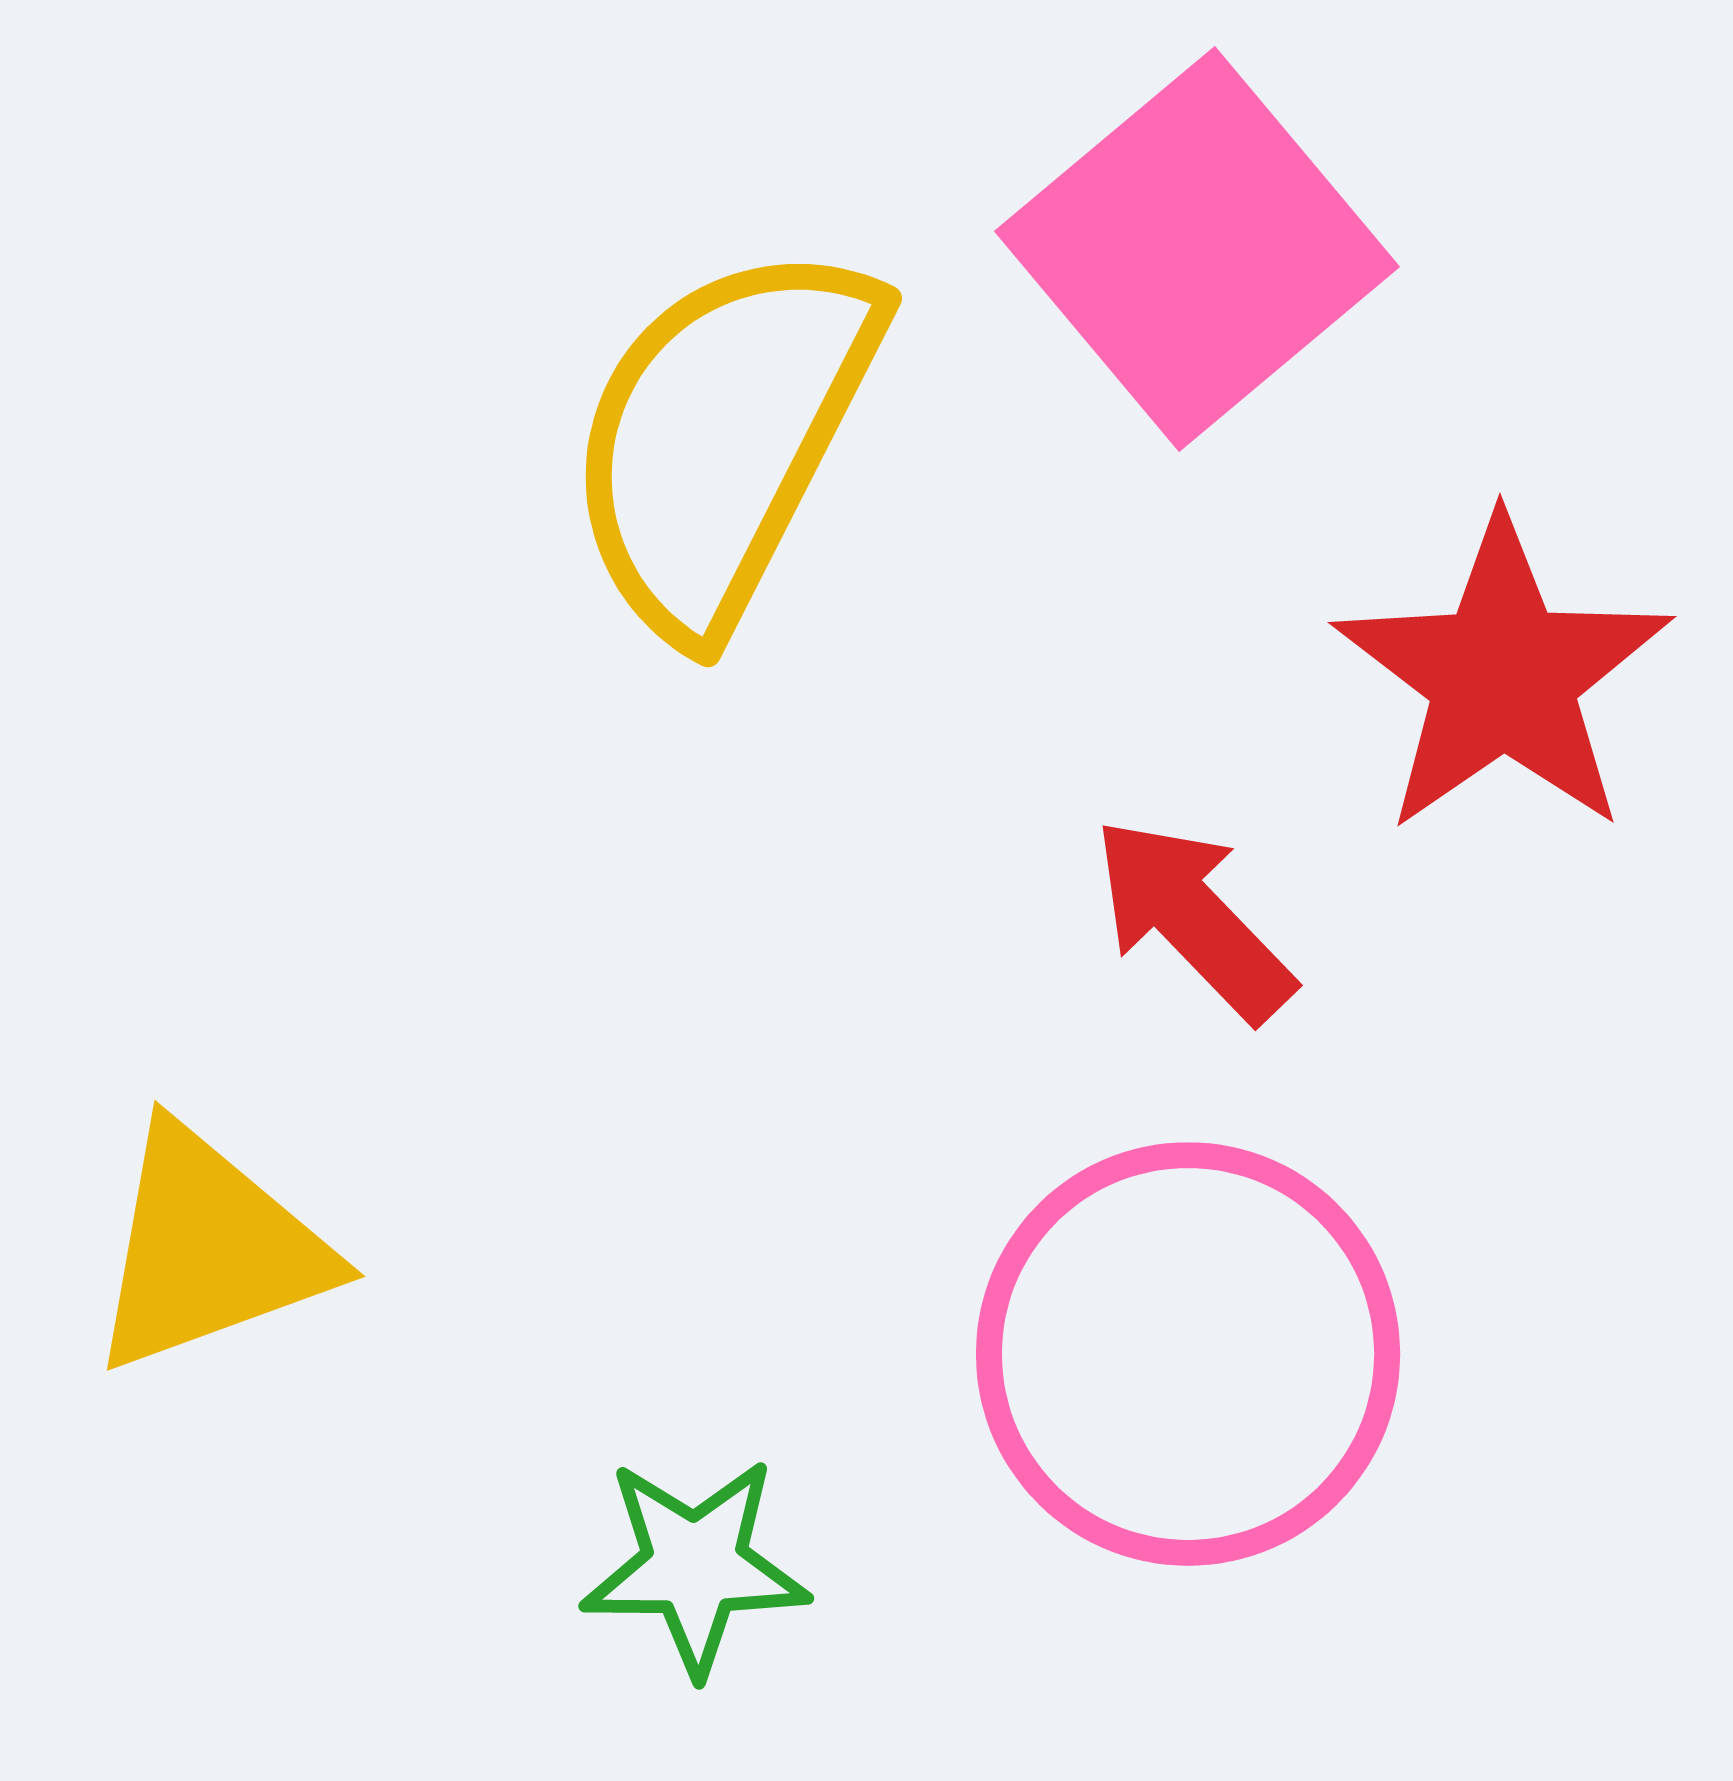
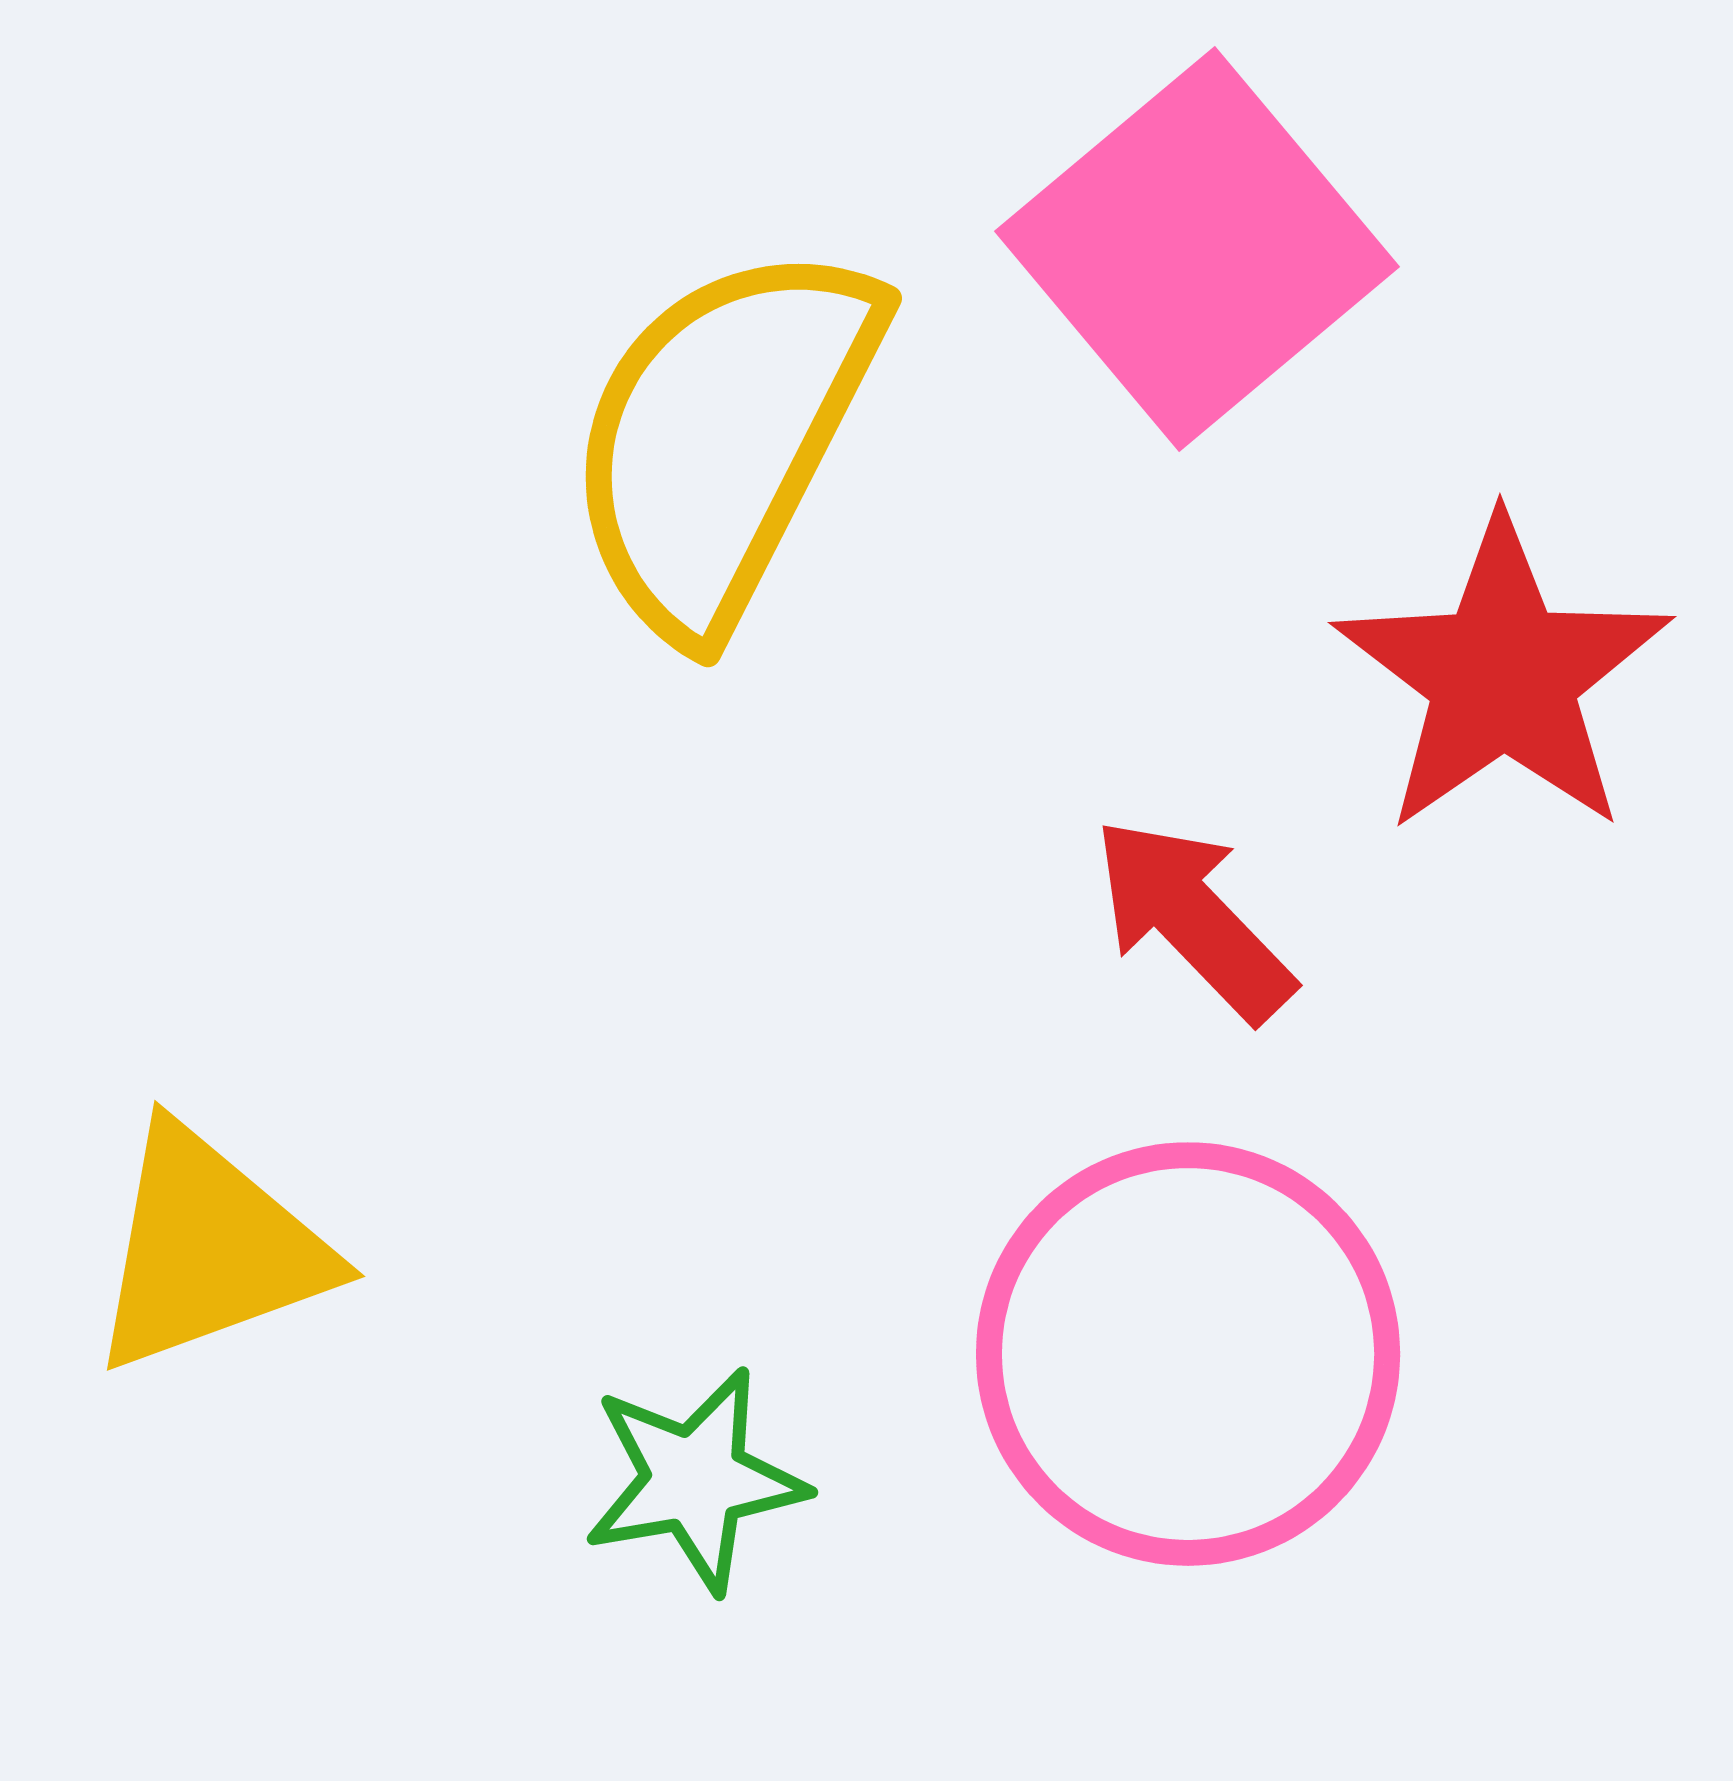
green star: moved 86 px up; rotated 10 degrees counterclockwise
